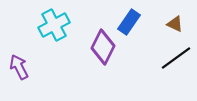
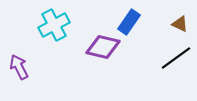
brown triangle: moved 5 px right
purple diamond: rotated 76 degrees clockwise
